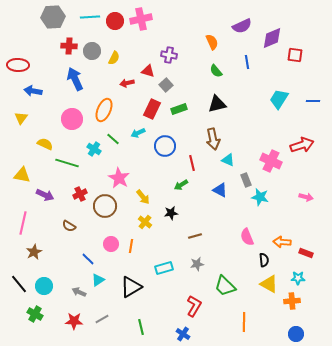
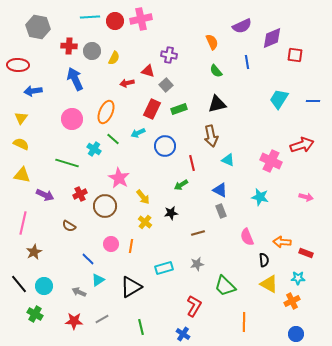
gray hexagon at (53, 17): moved 15 px left, 10 px down; rotated 15 degrees clockwise
blue arrow at (33, 91): rotated 18 degrees counterclockwise
orange ellipse at (104, 110): moved 2 px right, 2 px down
brown arrow at (213, 139): moved 2 px left, 3 px up
yellow semicircle at (45, 144): moved 24 px left
gray rectangle at (246, 180): moved 25 px left, 31 px down
brown line at (195, 236): moved 3 px right, 3 px up
orange cross at (292, 301): rotated 21 degrees counterclockwise
